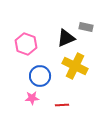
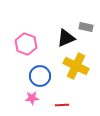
yellow cross: moved 1 px right
